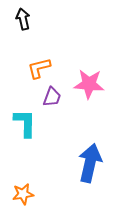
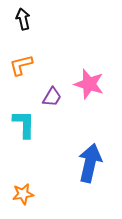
orange L-shape: moved 18 px left, 3 px up
pink star: rotated 12 degrees clockwise
purple trapezoid: rotated 10 degrees clockwise
cyan L-shape: moved 1 px left, 1 px down
